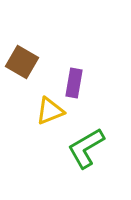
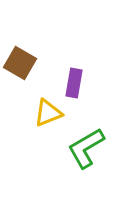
brown square: moved 2 px left, 1 px down
yellow triangle: moved 2 px left, 2 px down
